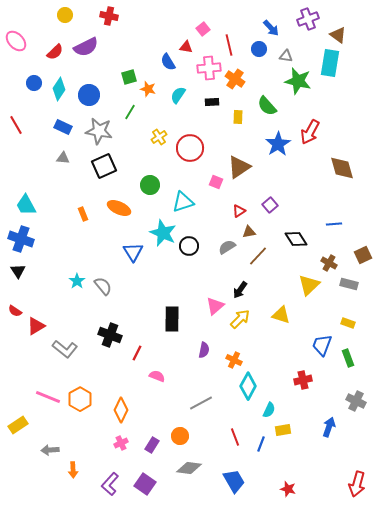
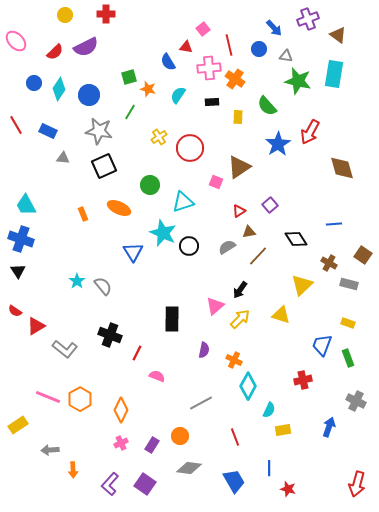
red cross at (109, 16): moved 3 px left, 2 px up; rotated 12 degrees counterclockwise
blue arrow at (271, 28): moved 3 px right
cyan rectangle at (330, 63): moved 4 px right, 11 px down
blue rectangle at (63, 127): moved 15 px left, 4 px down
brown square at (363, 255): rotated 30 degrees counterclockwise
yellow triangle at (309, 285): moved 7 px left
blue line at (261, 444): moved 8 px right, 24 px down; rotated 21 degrees counterclockwise
